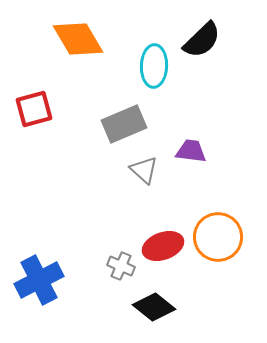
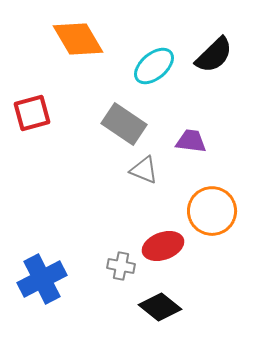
black semicircle: moved 12 px right, 15 px down
cyan ellipse: rotated 48 degrees clockwise
red square: moved 2 px left, 4 px down
gray rectangle: rotated 57 degrees clockwise
purple trapezoid: moved 10 px up
gray triangle: rotated 20 degrees counterclockwise
orange circle: moved 6 px left, 26 px up
gray cross: rotated 12 degrees counterclockwise
blue cross: moved 3 px right, 1 px up
black diamond: moved 6 px right
